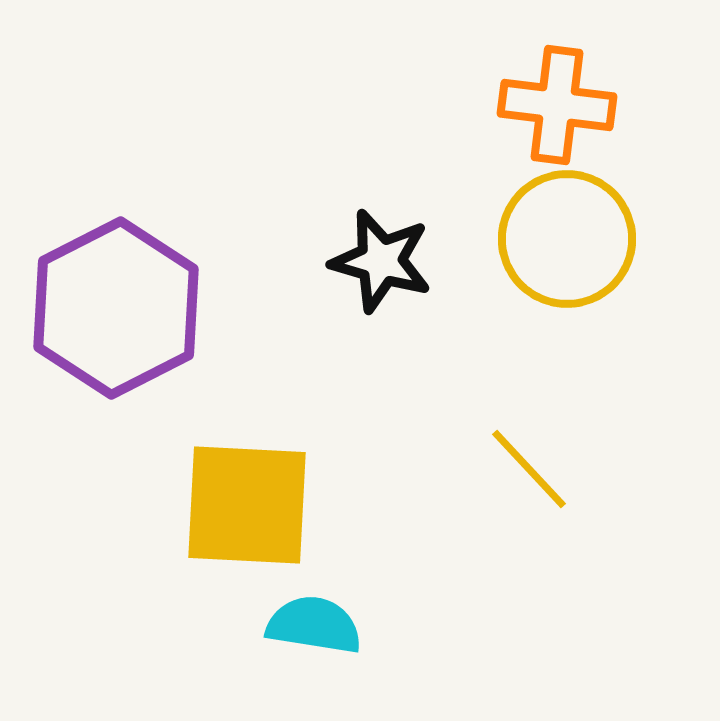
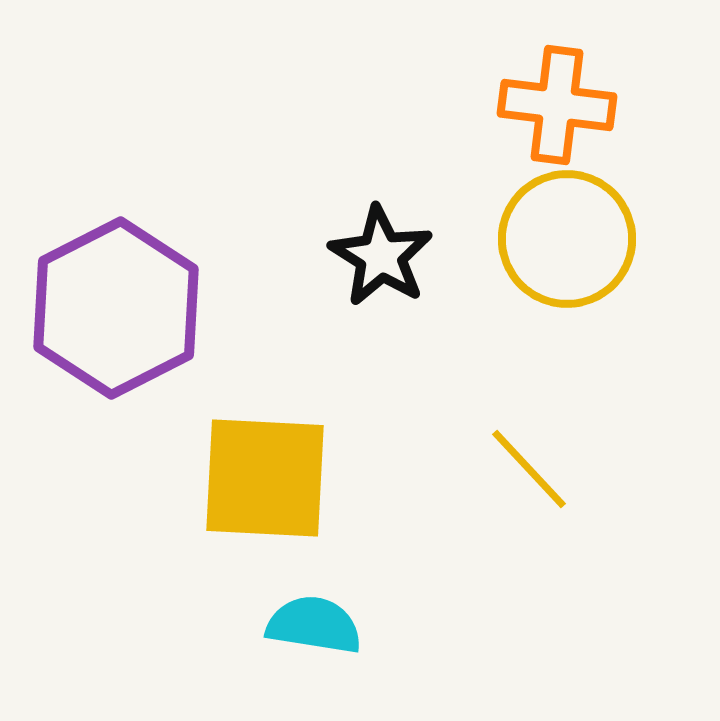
black star: moved 5 px up; rotated 16 degrees clockwise
yellow square: moved 18 px right, 27 px up
